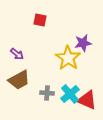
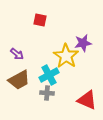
yellow star: moved 2 px left, 2 px up
cyan cross: moved 21 px left, 19 px up; rotated 12 degrees clockwise
